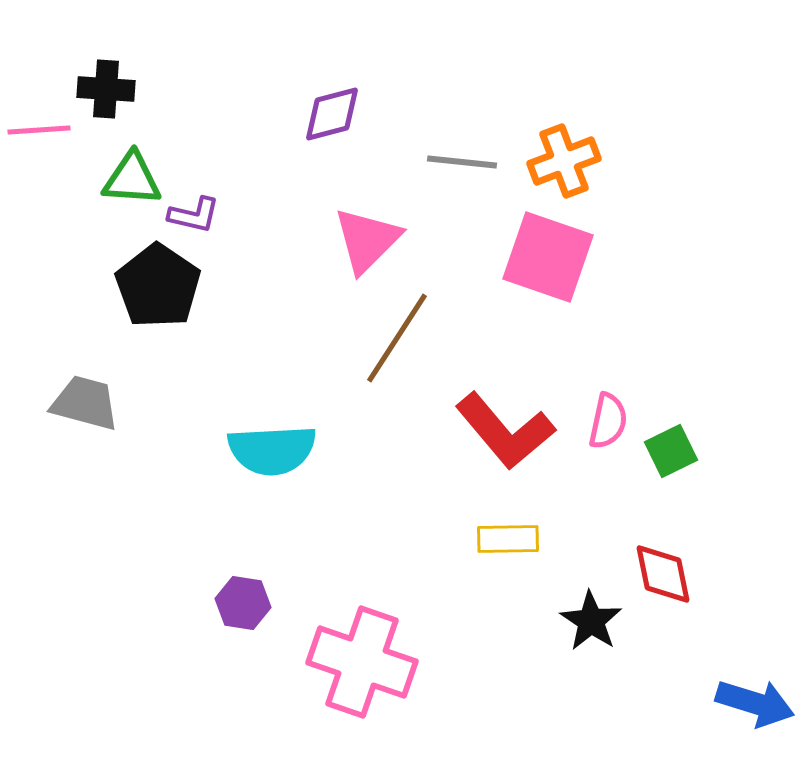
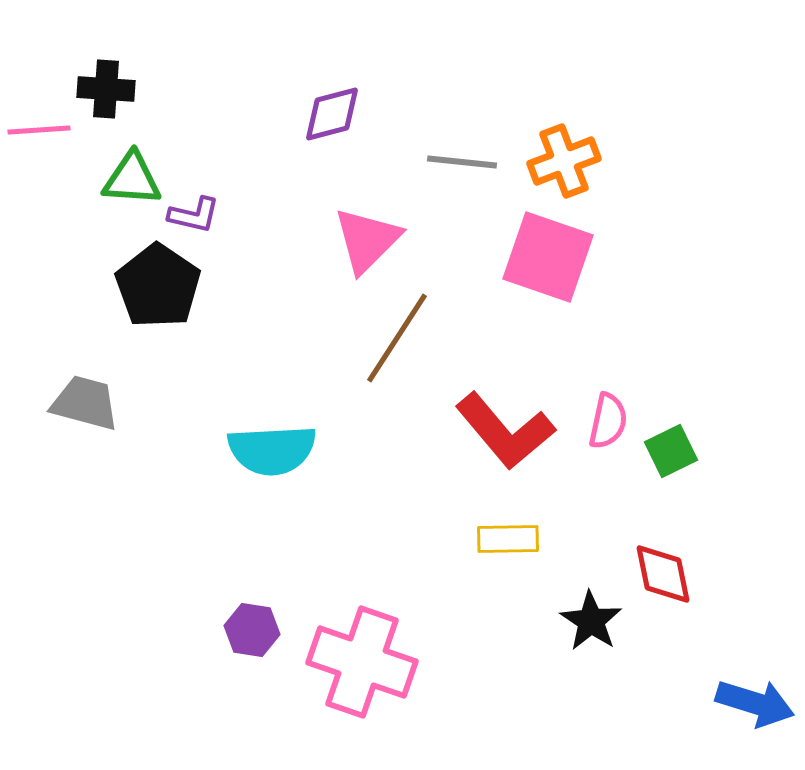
purple hexagon: moved 9 px right, 27 px down
